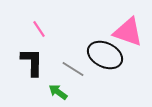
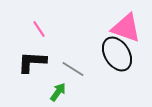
pink triangle: moved 2 px left, 4 px up
black ellipse: moved 12 px right, 1 px up; rotated 32 degrees clockwise
black L-shape: rotated 88 degrees counterclockwise
green arrow: rotated 90 degrees clockwise
